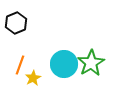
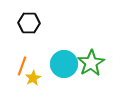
black hexagon: moved 13 px right; rotated 25 degrees clockwise
orange line: moved 2 px right, 1 px down
